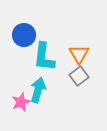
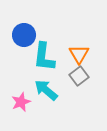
cyan arrow: moved 8 px right; rotated 65 degrees counterclockwise
